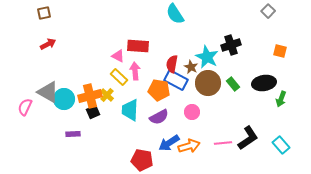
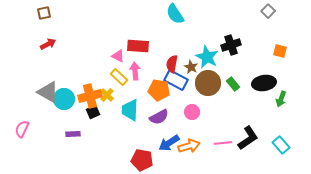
pink semicircle: moved 3 px left, 22 px down
